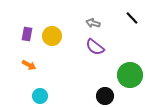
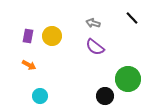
purple rectangle: moved 1 px right, 2 px down
green circle: moved 2 px left, 4 px down
